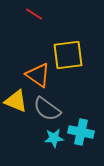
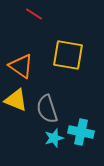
yellow square: rotated 16 degrees clockwise
orange triangle: moved 17 px left, 9 px up
yellow triangle: moved 1 px up
gray semicircle: rotated 36 degrees clockwise
cyan star: rotated 12 degrees counterclockwise
